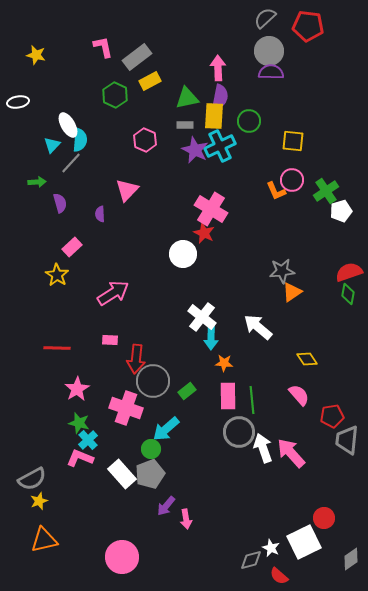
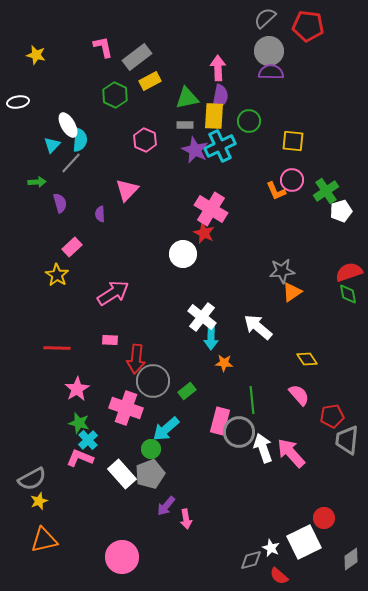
green diamond at (348, 294): rotated 20 degrees counterclockwise
pink rectangle at (228, 396): moved 8 px left, 25 px down; rotated 16 degrees clockwise
